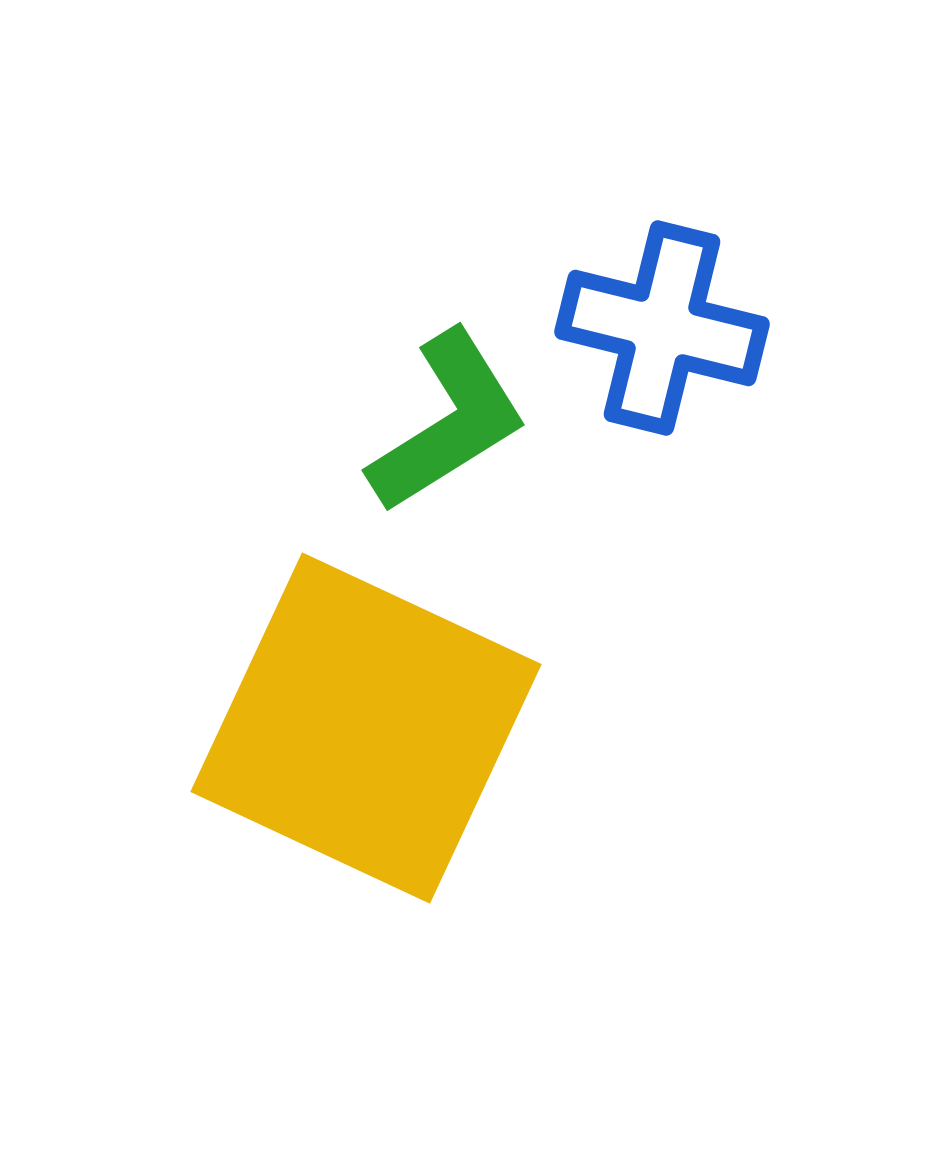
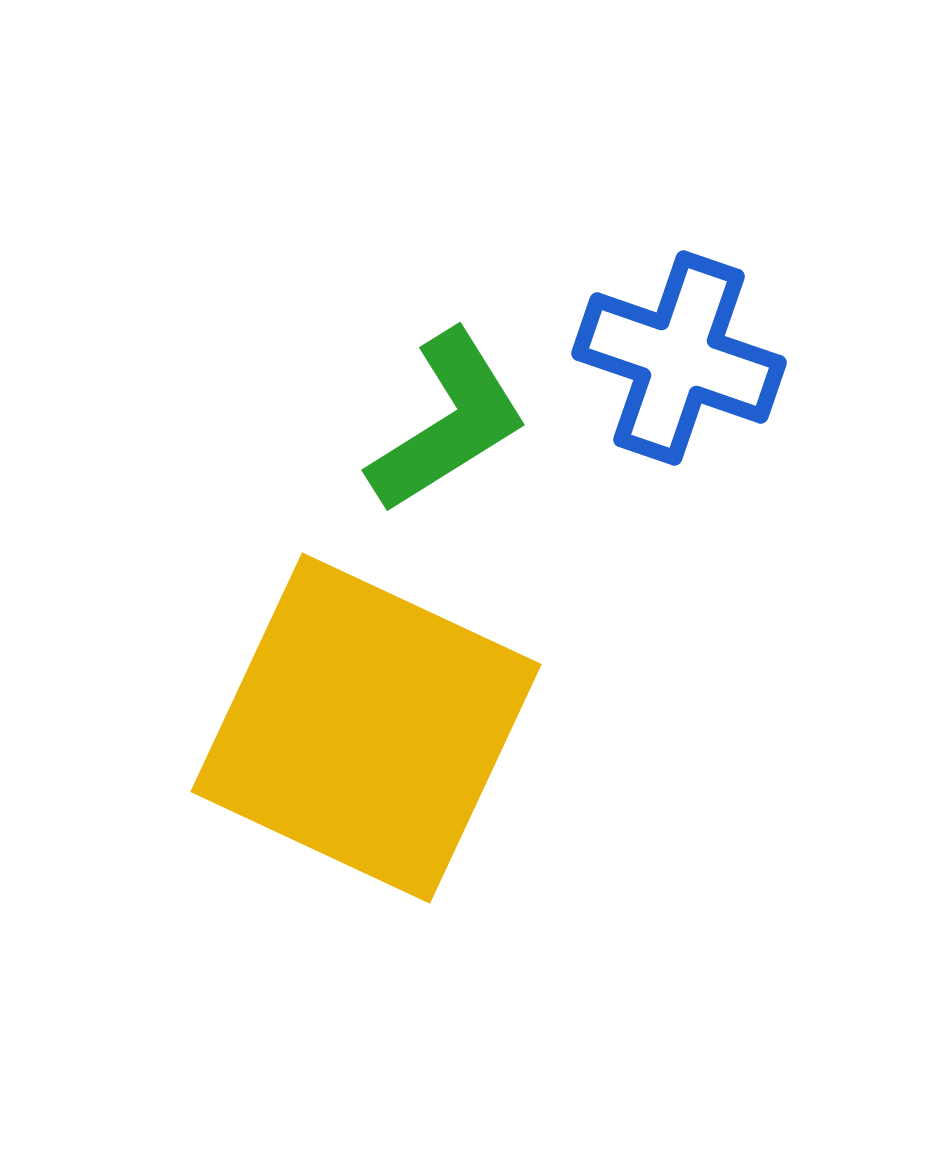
blue cross: moved 17 px right, 30 px down; rotated 5 degrees clockwise
